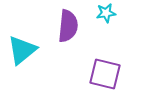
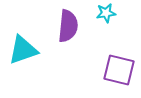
cyan triangle: moved 1 px right; rotated 20 degrees clockwise
purple square: moved 14 px right, 4 px up
